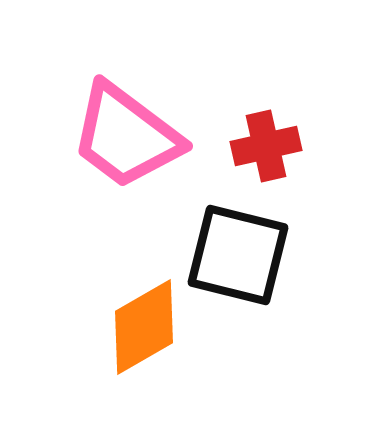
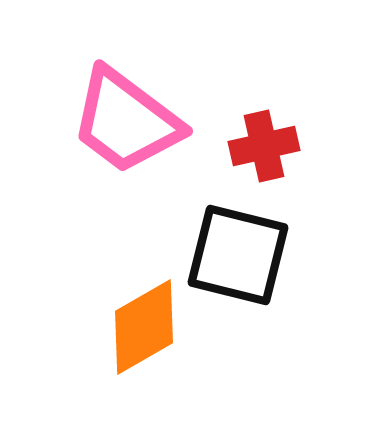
pink trapezoid: moved 15 px up
red cross: moved 2 px left
